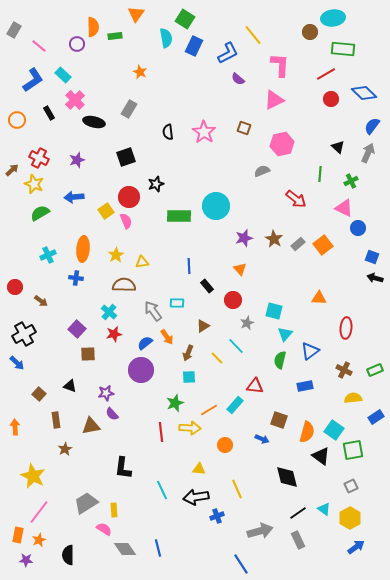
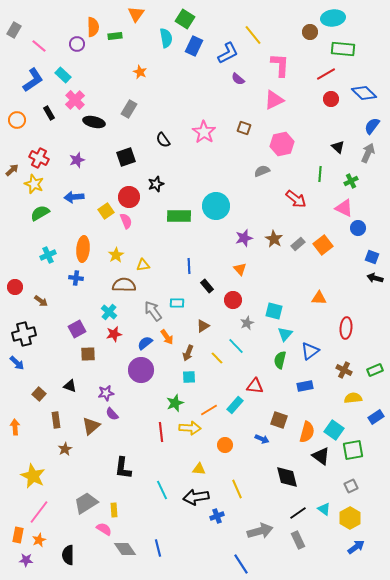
black semicircle at (168, 132): moved 5 px left, 8 px down; rotated 28 degrees counterclockwise
yellow triangle at (142, 262): moved 1 px right, 3 px down
purple square at (77, 329): rotated 18 degrees clockwise
black cross at (24, 334): rotated 15 degrees clockwise
brown triangle at (91, 426): rotated 30 degrees counterclockwise
